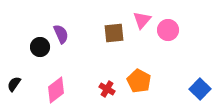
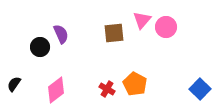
pink circle: moved 2 px left, 3 px up
orange pentagon: moved 4 px left, 3 px down
